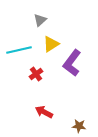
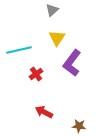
gray triangle: moved 12 px right, 10 px up
yellow triangle: moved 6 px right, 6 px up; rotated 24 degrees counterclockwise
